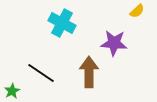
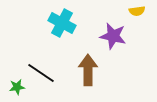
yellow semicircle: rotated 35 degrees clockwise
purple star: moved 1 px left, 7 px up; rotated 8 degrees clockwise
brown arrow: moved 1 px left, 2 px up
green star: moved 5 px right, 4 px up; rotated 21 degrees clockwise
